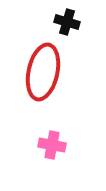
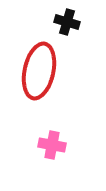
red ellipse: moved 4 px left, 1 px up
